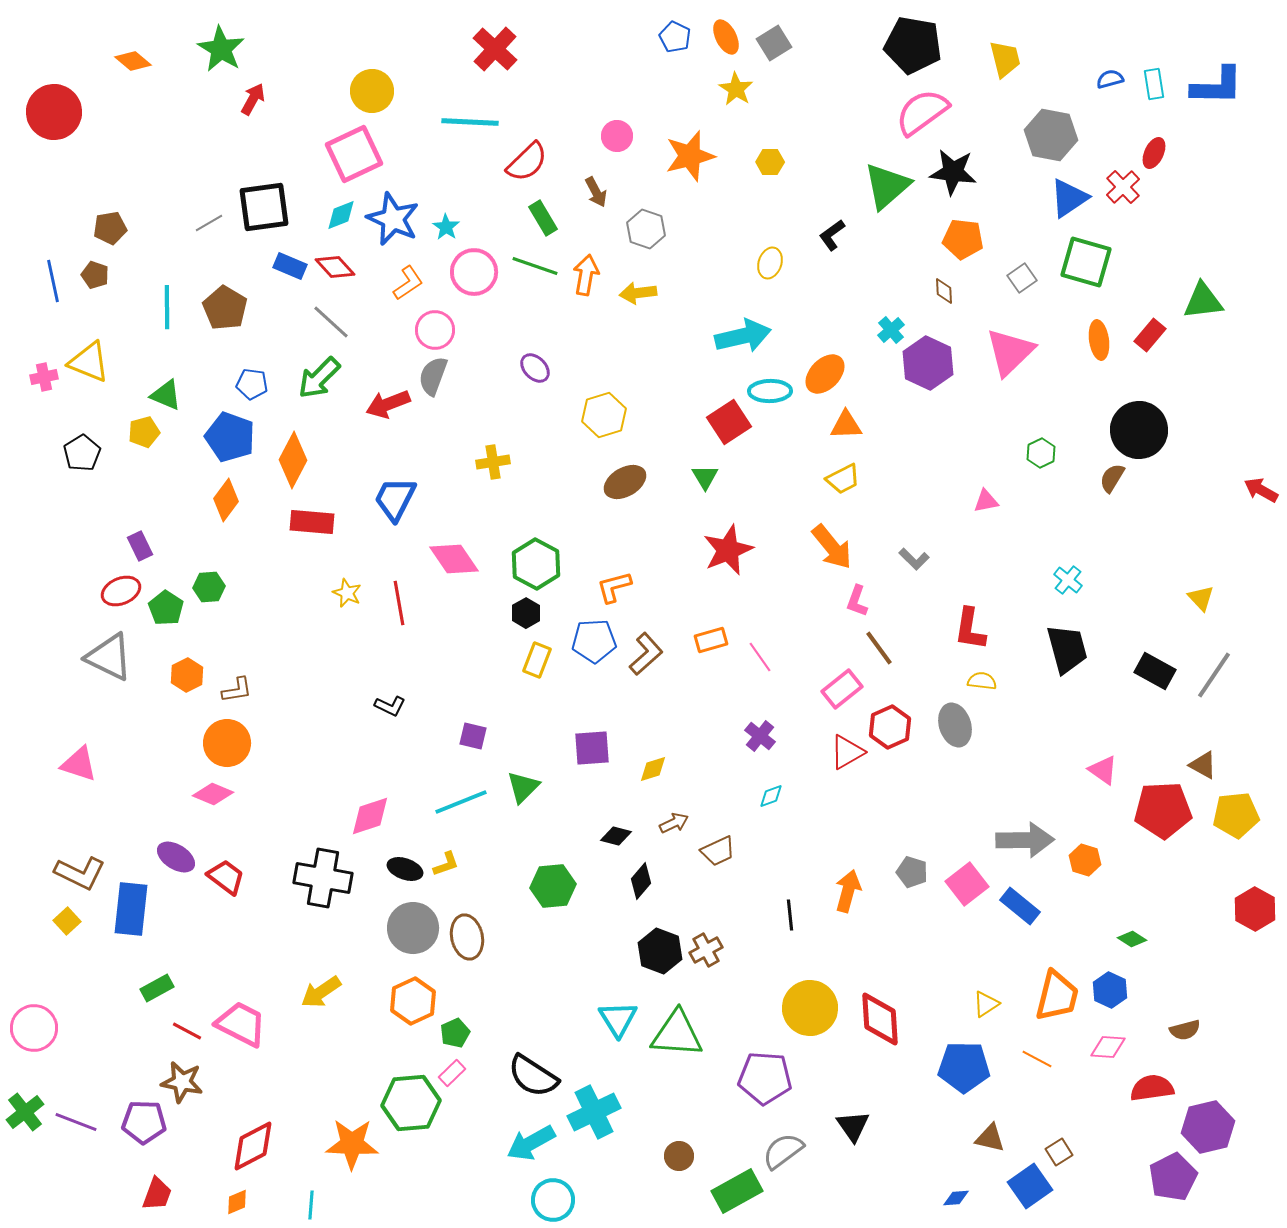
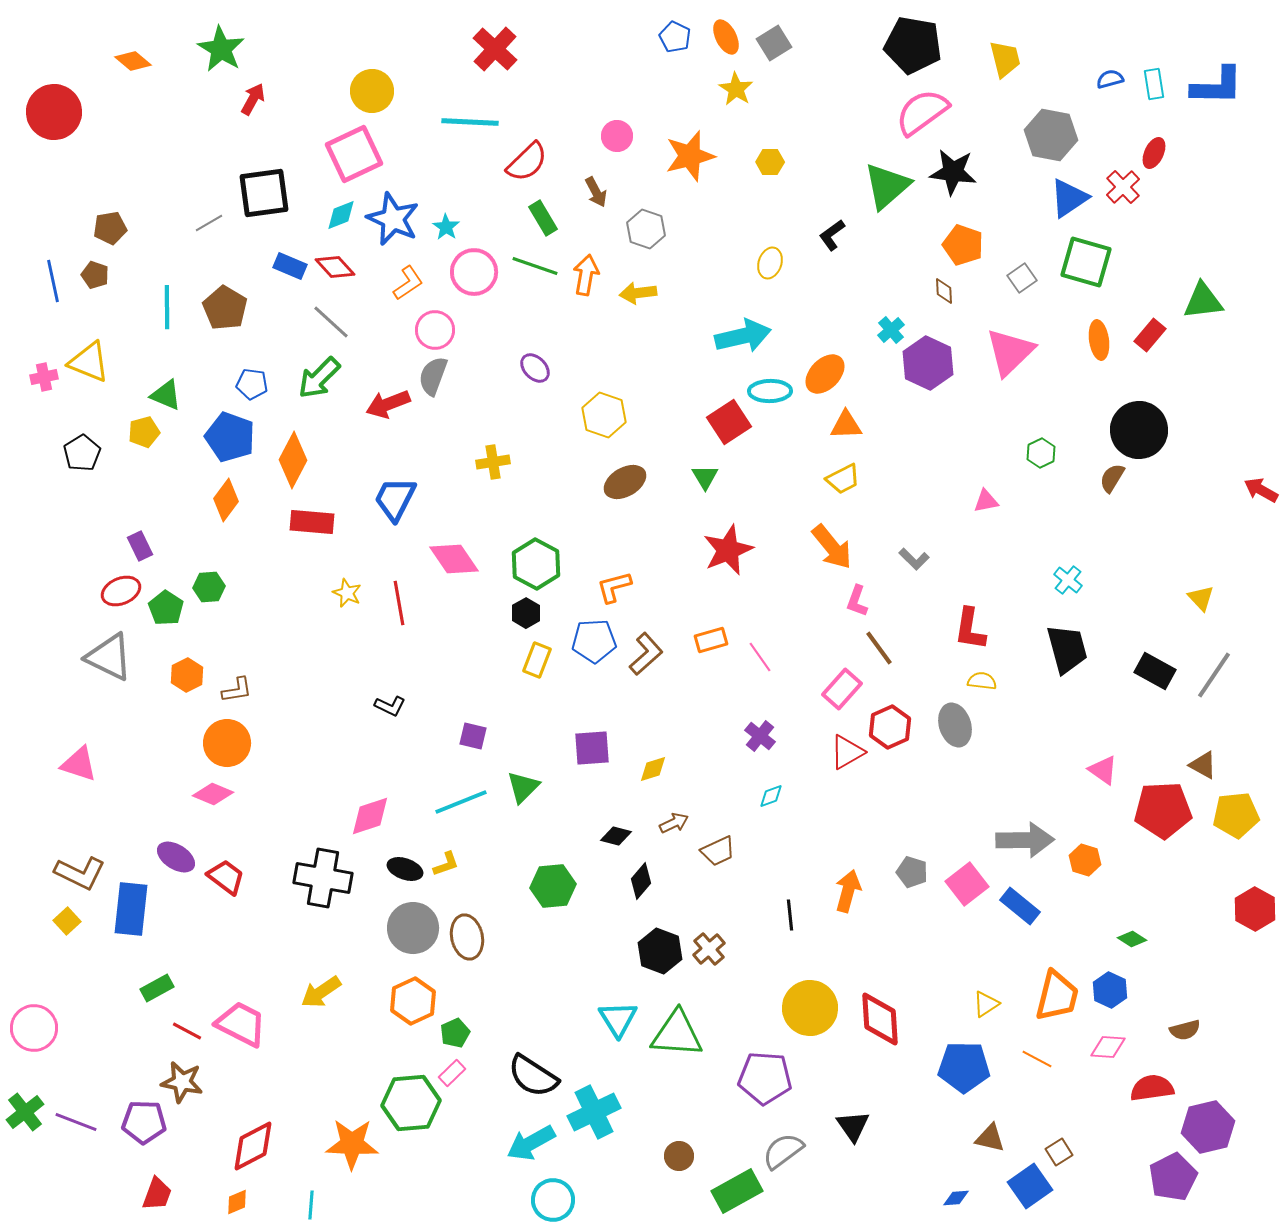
black square at (264, 207): moved 14 px up
orange pentagon at (963, 239): moved 6 px down; rotated 12 degrees clockwise
yellow hexagon at (604, 415): rotated 24 degrees counterclockwise
pink rectangle at (842, 689): rotated 9 degrees counterclockwise
brown cross at (706, 950): moved 3 px right, 1 px up; rotated 12 degrees counterclockwise
